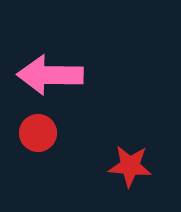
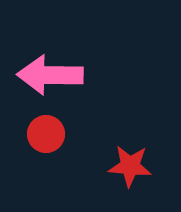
red circle: moved 8 px right, 1 px down
